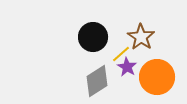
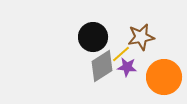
brown star: rotated 28 degrees clockwise
purple star: rotated 24 degrees counterclockwise
orange circle: moved 7 px right
gray diamond: moved 5 px right, 15 px up
